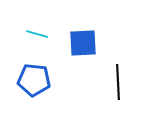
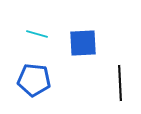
black line: moved 2 px right, 1 px down
